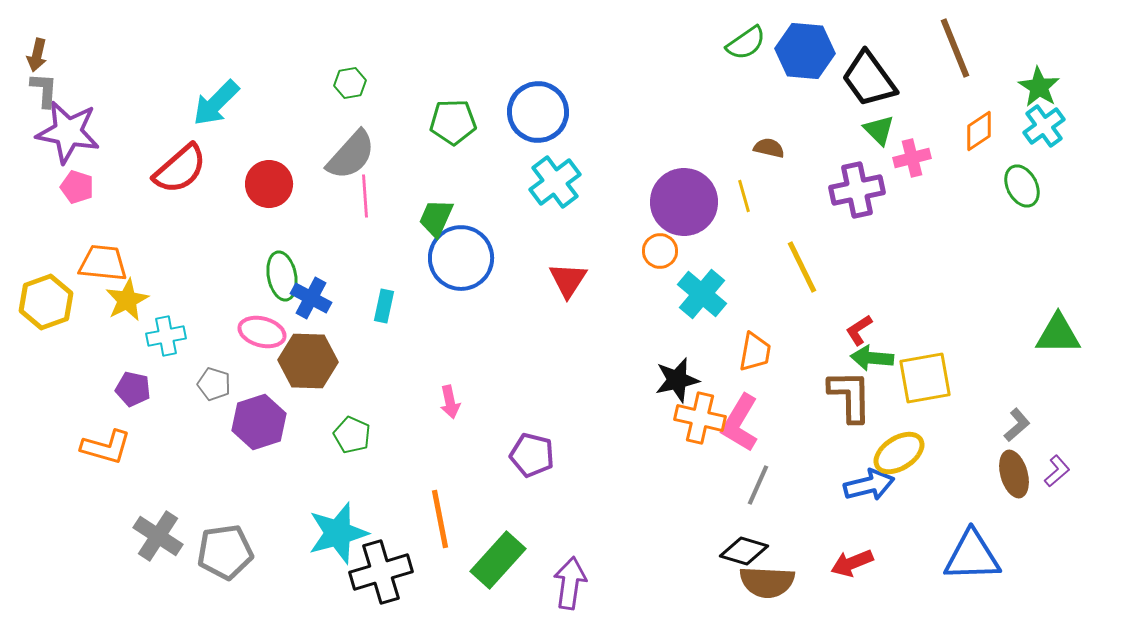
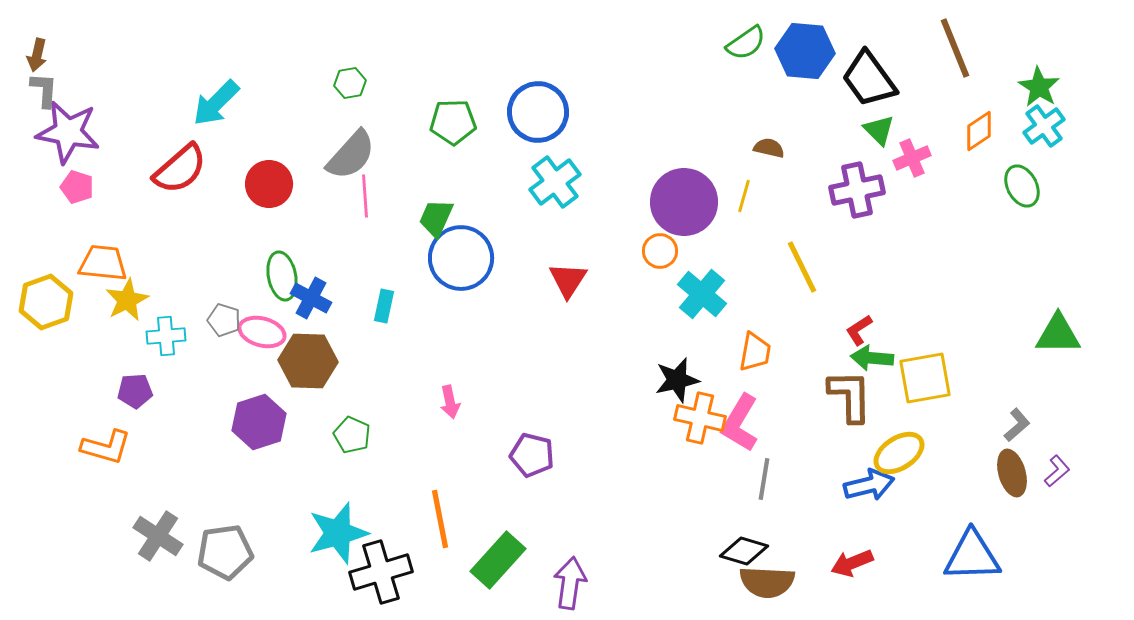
pink cross at (912, 158): rotated 9 degrees counterclockwise
yellow line at (744, 196): rotated 32 degrees clockwise
cyan cross at (166, 336): rotated 6 degrees clockwise
gray pentagon at (214, 384): moved 10 px right, 64 px up
purple pentagon at (133, 389): moved 2 px right, 2 px down; rotated 16 degrees counterclockwise
brown ellipse at (1014, 474): moved 2 px left, 1 px up
gray line at (758, 485): moved 6 px right, 6 px up; rotated 15 degrees counterclockwise
